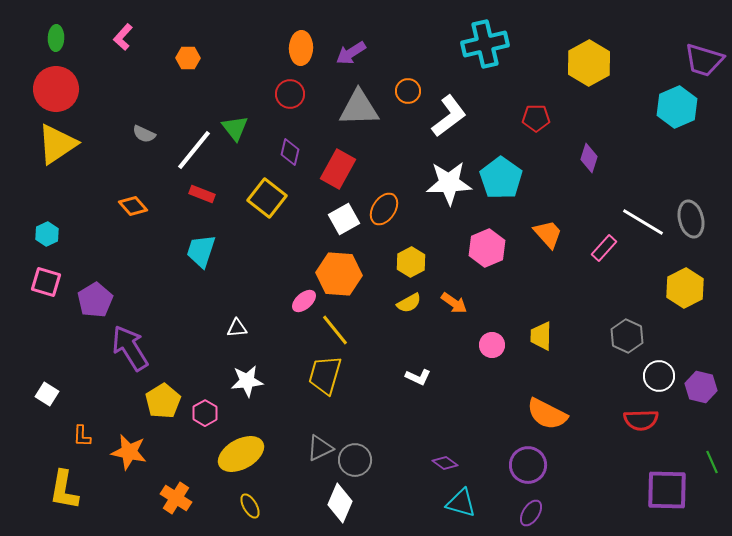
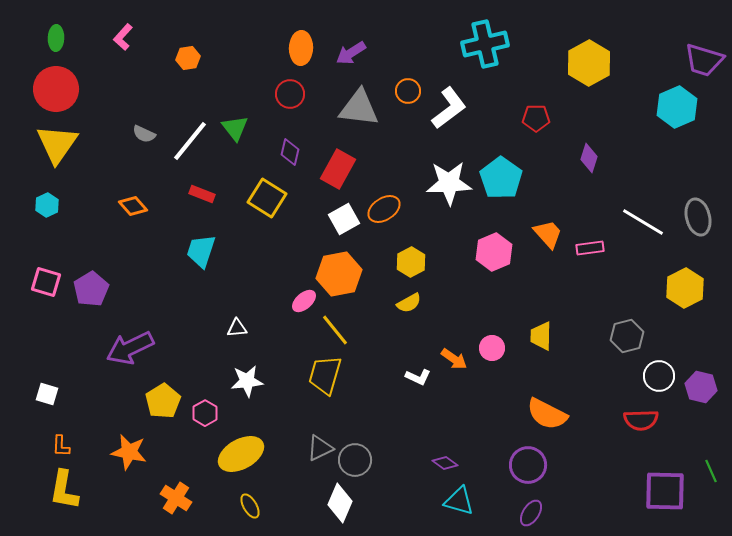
orange hexagon at (188, 58): rotated 10 degrees counterclockwise
gray triangle at (359, 108): rotated 9 degrees clockwise
white L-shape at (449, 116): moved 8 px up
yellow triangle at (57, 144): rotated 21 degrees counterclockwise
white line at (194, 150): moved 4 px left, 9 px up
yellow square at (267, 198): rotated 6 degrees counterclockwise
orange ellipse at (384, 209): rotated 24 degrees clockwise
gray ellipse at (691, 219): moved 7 px right, 2 px up
cyan hexagon at (47, 234): moved 29 px up
pink hexagon at (487, 248): moved 7 px right, 4 px down
pink rectangle at (604, 248): moved 14 px left; rotated 40 degrees clockwise
orange hexagon at (339, 274): rotated 15 degrees counterclockwise
purple pentagon at (95, 300): moved 4 px left, 11 px up
orange arrow at (454, 303): moved 56 px down
gray hexagon at (627, 336): rotated 20 degrees clockwise
pink circle at (492, 345): moved 3 px down
purple arrow at (130, 348): rotated 84 degrees counterclockwise
white square at (47, 394): rotated 15 degrees counterclockwise
orange L-shape at (82, 436): moved 21 px left, 10 px down
green line at (712, 462): moved 1 px left, 9 px down
purple square at (667, 490): moved 2 px left, 1 px down
cyan triangle at (461, 503): moved 2 px left, 2 px up
